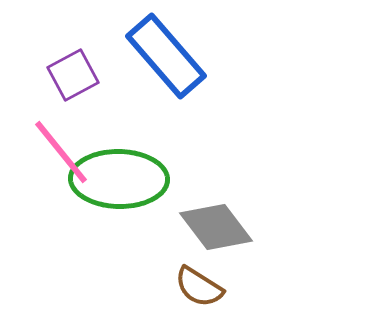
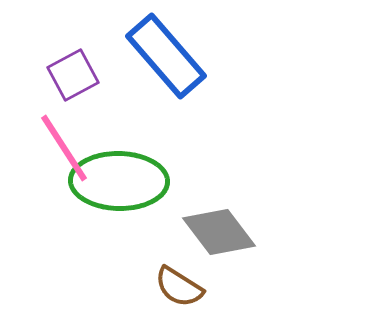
pink line: moved 3 px right, 4 px up; rotated 6 degrees clockwise
green ellipse: moved 2 px down
gray diamond: moved 3 px right, 5 px down
brown semicircle: moved 20 px left
